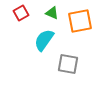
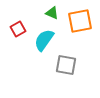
red square: moved 3 px left, 16 px down
gray square: moved 2 px left, 1 px down
